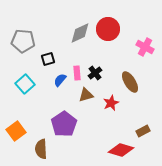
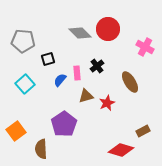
gray diamond: rotated 70 degrees clockwise
black cross: moved 2 px right, 7 px up
brown triangle: moved 1 px down
red star: moved 4 px left
